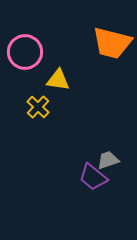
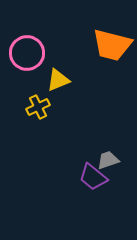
orange trapezoid: moved 2 px down
pink circle: moved 2 px right, 1 px down
yellow triangle: rotated 30 degrees counterclockwise
yellow cross: rotated 20 degrees clockwise
